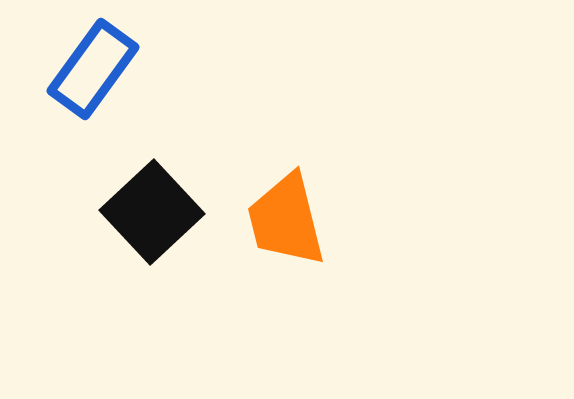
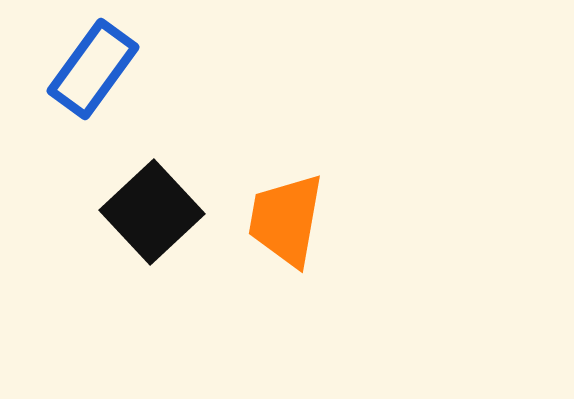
orange trapezoid: rotated 24 degrees clockwise
